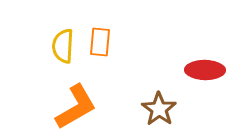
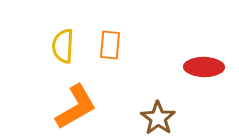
orange rectangle: moved 10 px right, 3 px down
red ellipse: moved 1 px left, 3 px up
brown star: moved 1 px left, 9 px down
